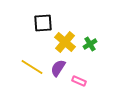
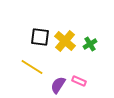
black square: moved 3 px left, 14 px down; rotated 12 degrees clockwise
yellow cross: moved 1 px up
purple semicircle: moved 17 px down
